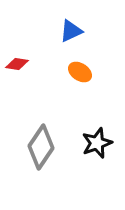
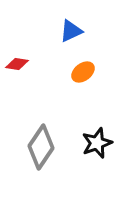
orange ellipse: moved 3 px right; rotated 70 degrees counterclockwise
